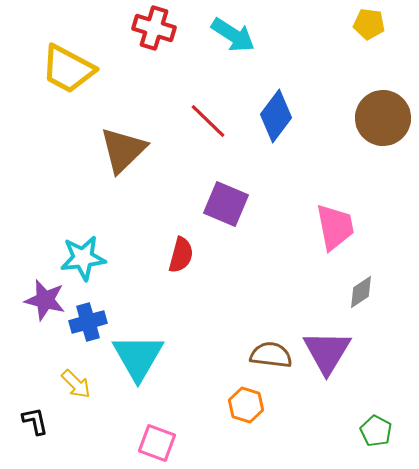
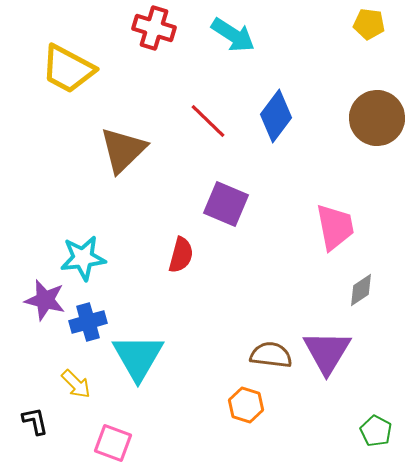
brown circle: moved 6 px left
gray diamond: moved 2 px up
pink square: moved 44 px left
